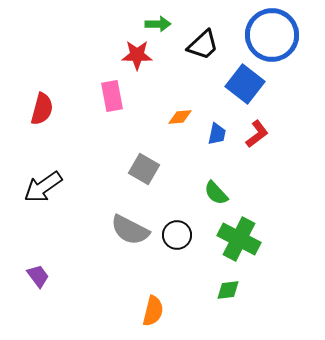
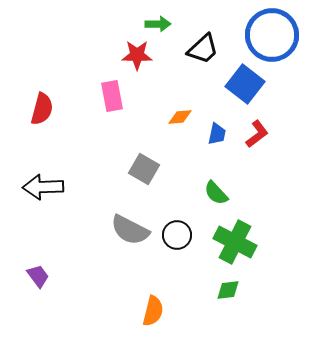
black trapezoid: moved 4 px down
black arrow: rotated 33 degrees clockwise
green cross: moved 4 px left, 3 px down
